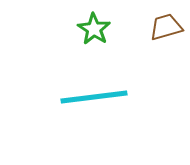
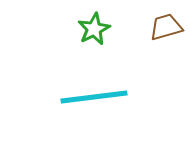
green star: rotated 12 degrees clockwise
